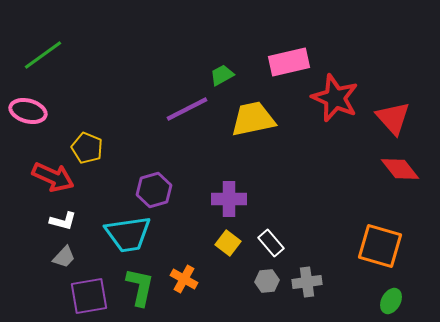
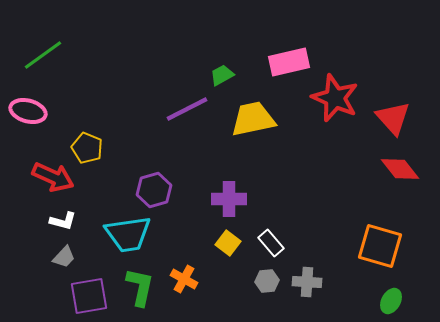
gray cross: rotated 12 degrees clockwise
